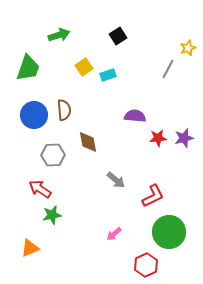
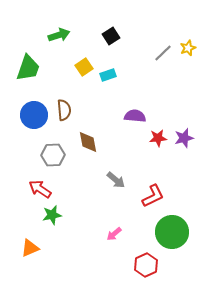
black square: moved 7 px left
gray line: moved 5 px left, 16 px up; rotated 18 degrees clockwise
green circle: moved 3 px right
